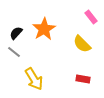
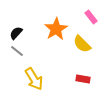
orange star: moved 12 px right
gray line: moved 3 px right, 1 px up
